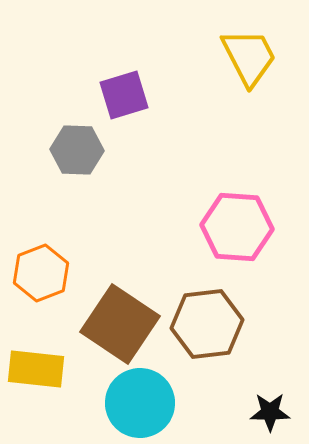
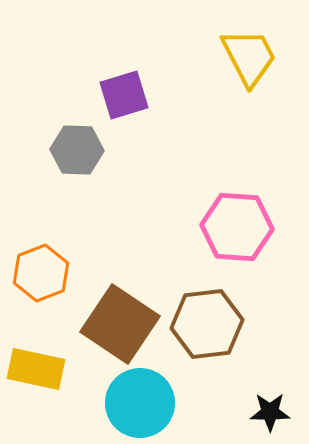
yellow rectangle: rotated 6 degrees clockwise
